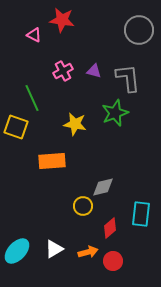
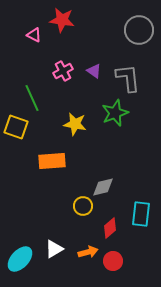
purple triangle: rotated 21 degrees clockwise
cyan ellipse: moved 3 px right, 8 px down
